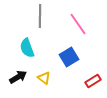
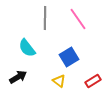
gray line: moved 5 px right, 2 px down
pink line: moved 5 px up
cyan semicircle: rotated 18 degrees counterclockwise
yellow triangle: moved 15 px right, 3 px down
